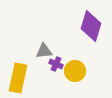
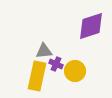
purple diamond: rotated 56 degrees clockwise
yellow rectangle: moved 19 px right, 2 px up
